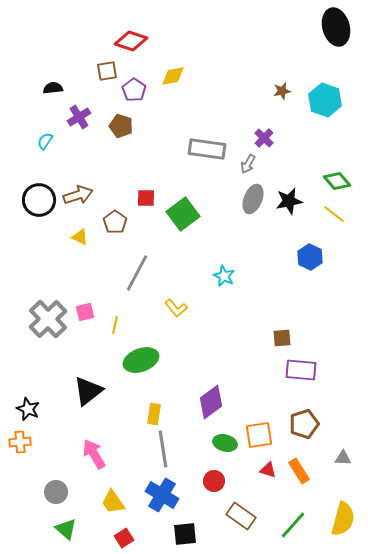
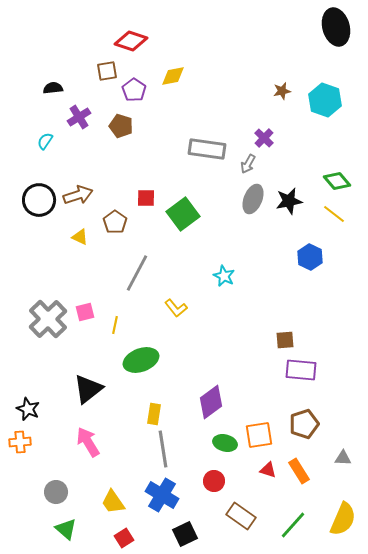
brown square at (282, 338): moved 3 px right, 2 px down
black triangle at (88, 391): moved 2 px up
pink arrow at (94, 454): moved 6 px left, 12 px up
yellow semicircle at (343, 519): rotated 8 degrees clockwise
black square at (185, 534): rotated 20 degrees counterclockwise
